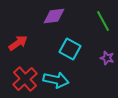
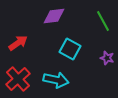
red cross: moved 7 px left
